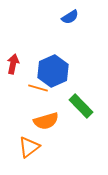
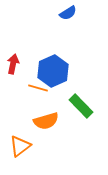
blue semicircle: moved 2 px left, 4 px up
orange triangle: moved 9 px left, 1 px up
